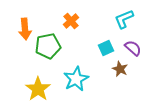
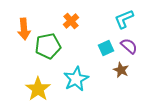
orange arrow: moved 1 px left
purple semicircle: moved 4 px left, 2 px up
brown star: moved 1 px right, 1 px down
